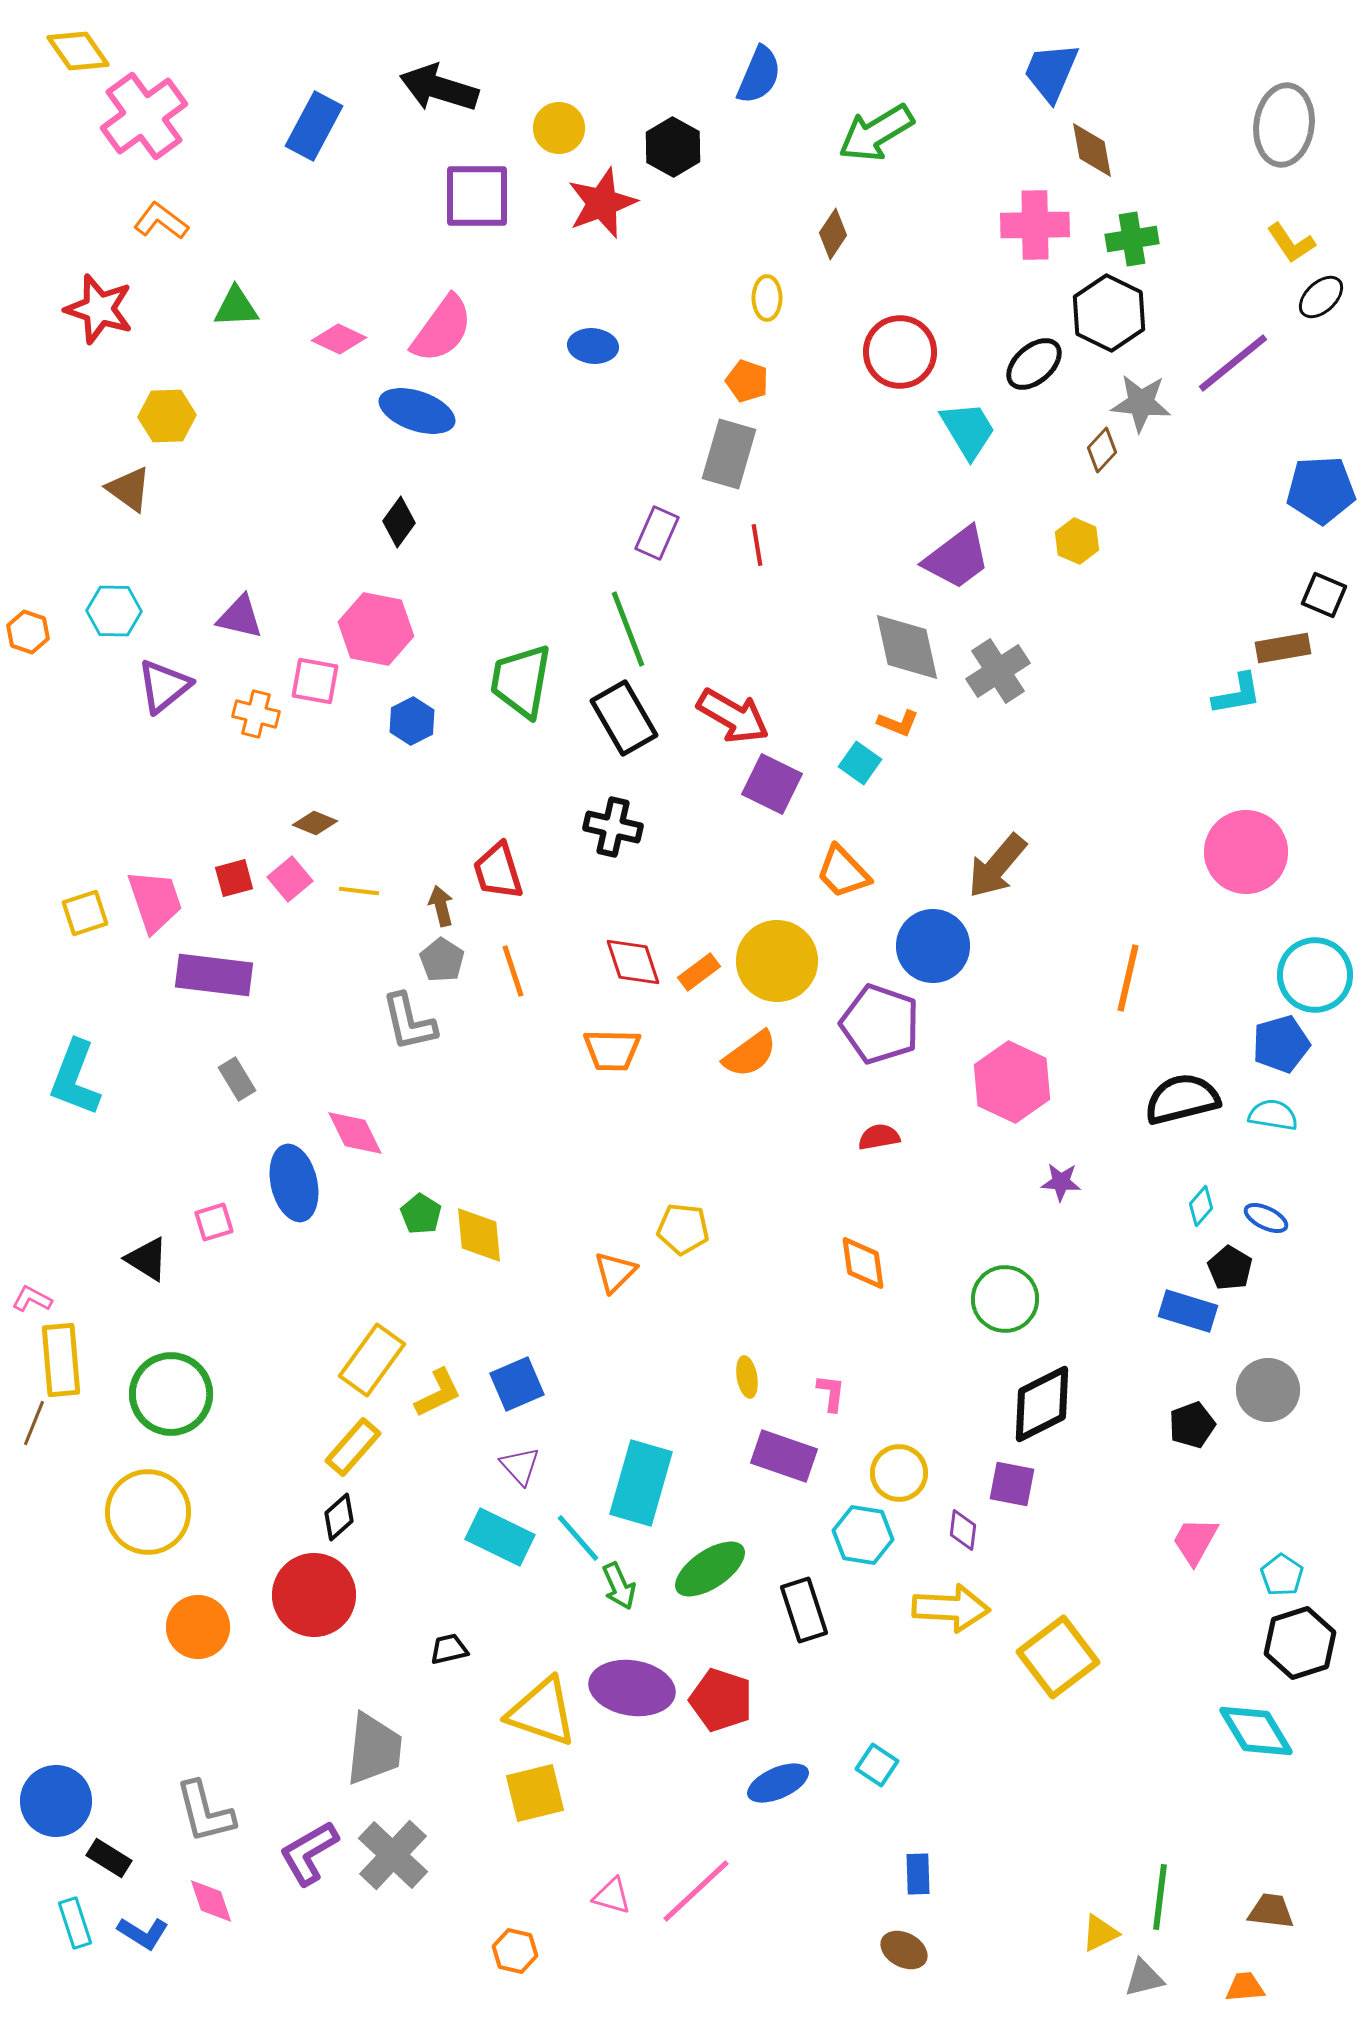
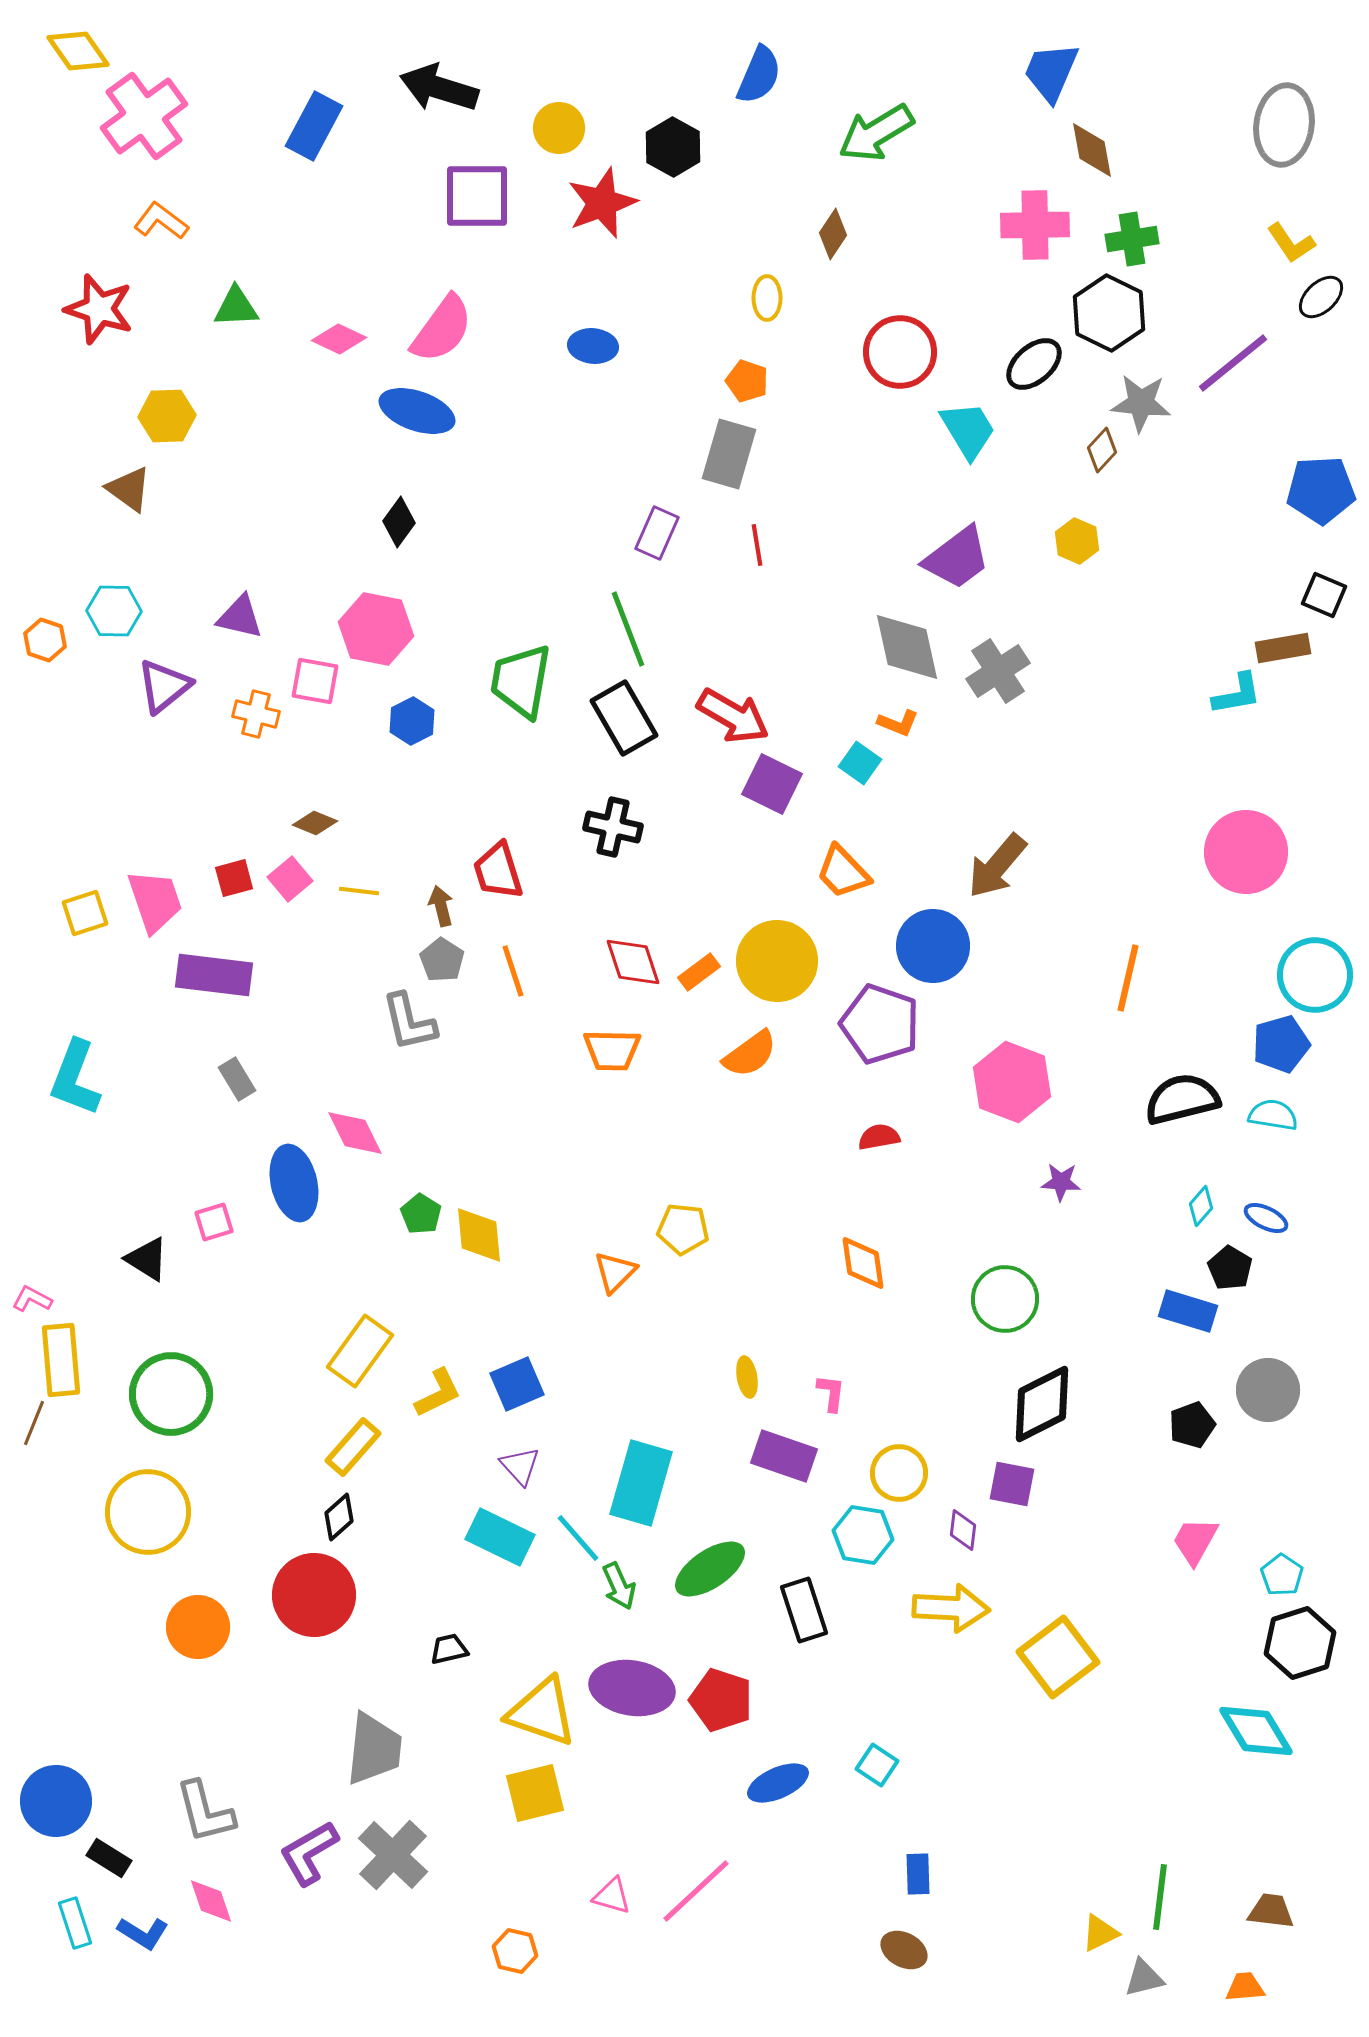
orange hexagon at (28, 632): moved 17 px right, 8 px down
pink hexagon at (1012, 1082): rotated 4 degrees counterclockwise
yellow rectangle at (372, 1360): moved 12 px left, 9 px up
